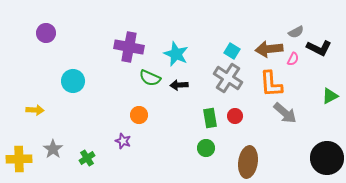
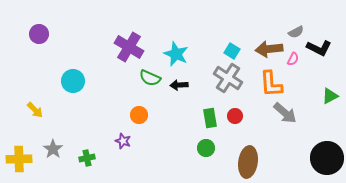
purple circle: moved 7 px left, 1 px down
purple cross: rotated 20 degrees clockwise
yellow arrow: rotated 42 degrees clockwise
green cross: rotated 21 degrees clockwise
